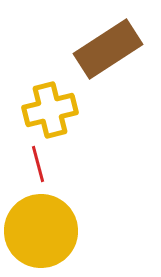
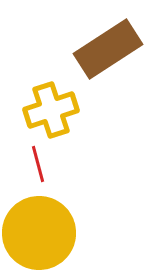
yellow cross: moved 1 px right; rotated 4 degrees counterclockwise
yellow circle: moved 2 px left, 2 px down
